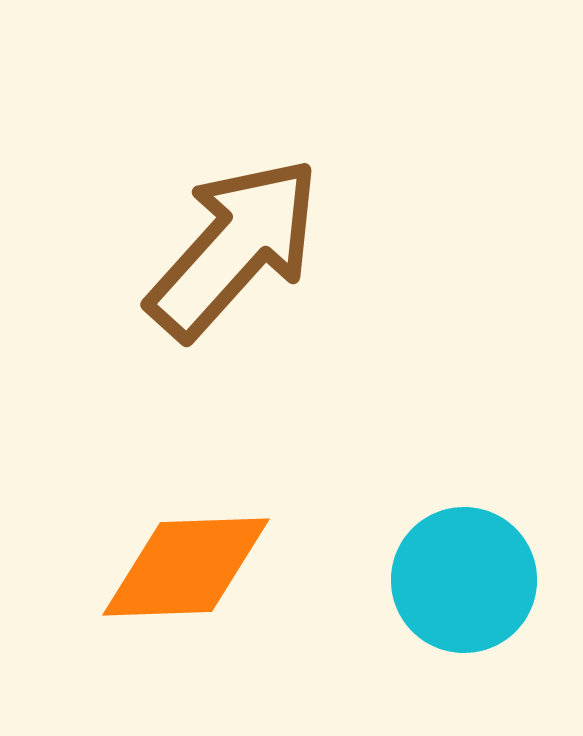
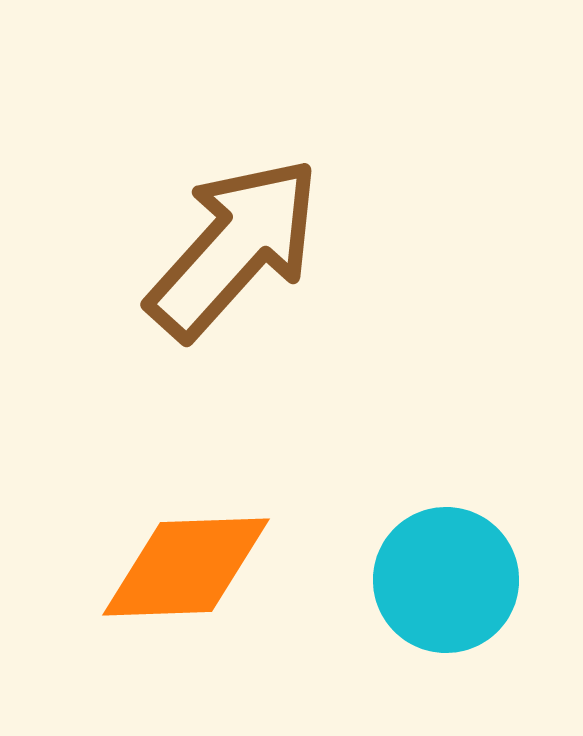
cyan circle: moved 18 px left
